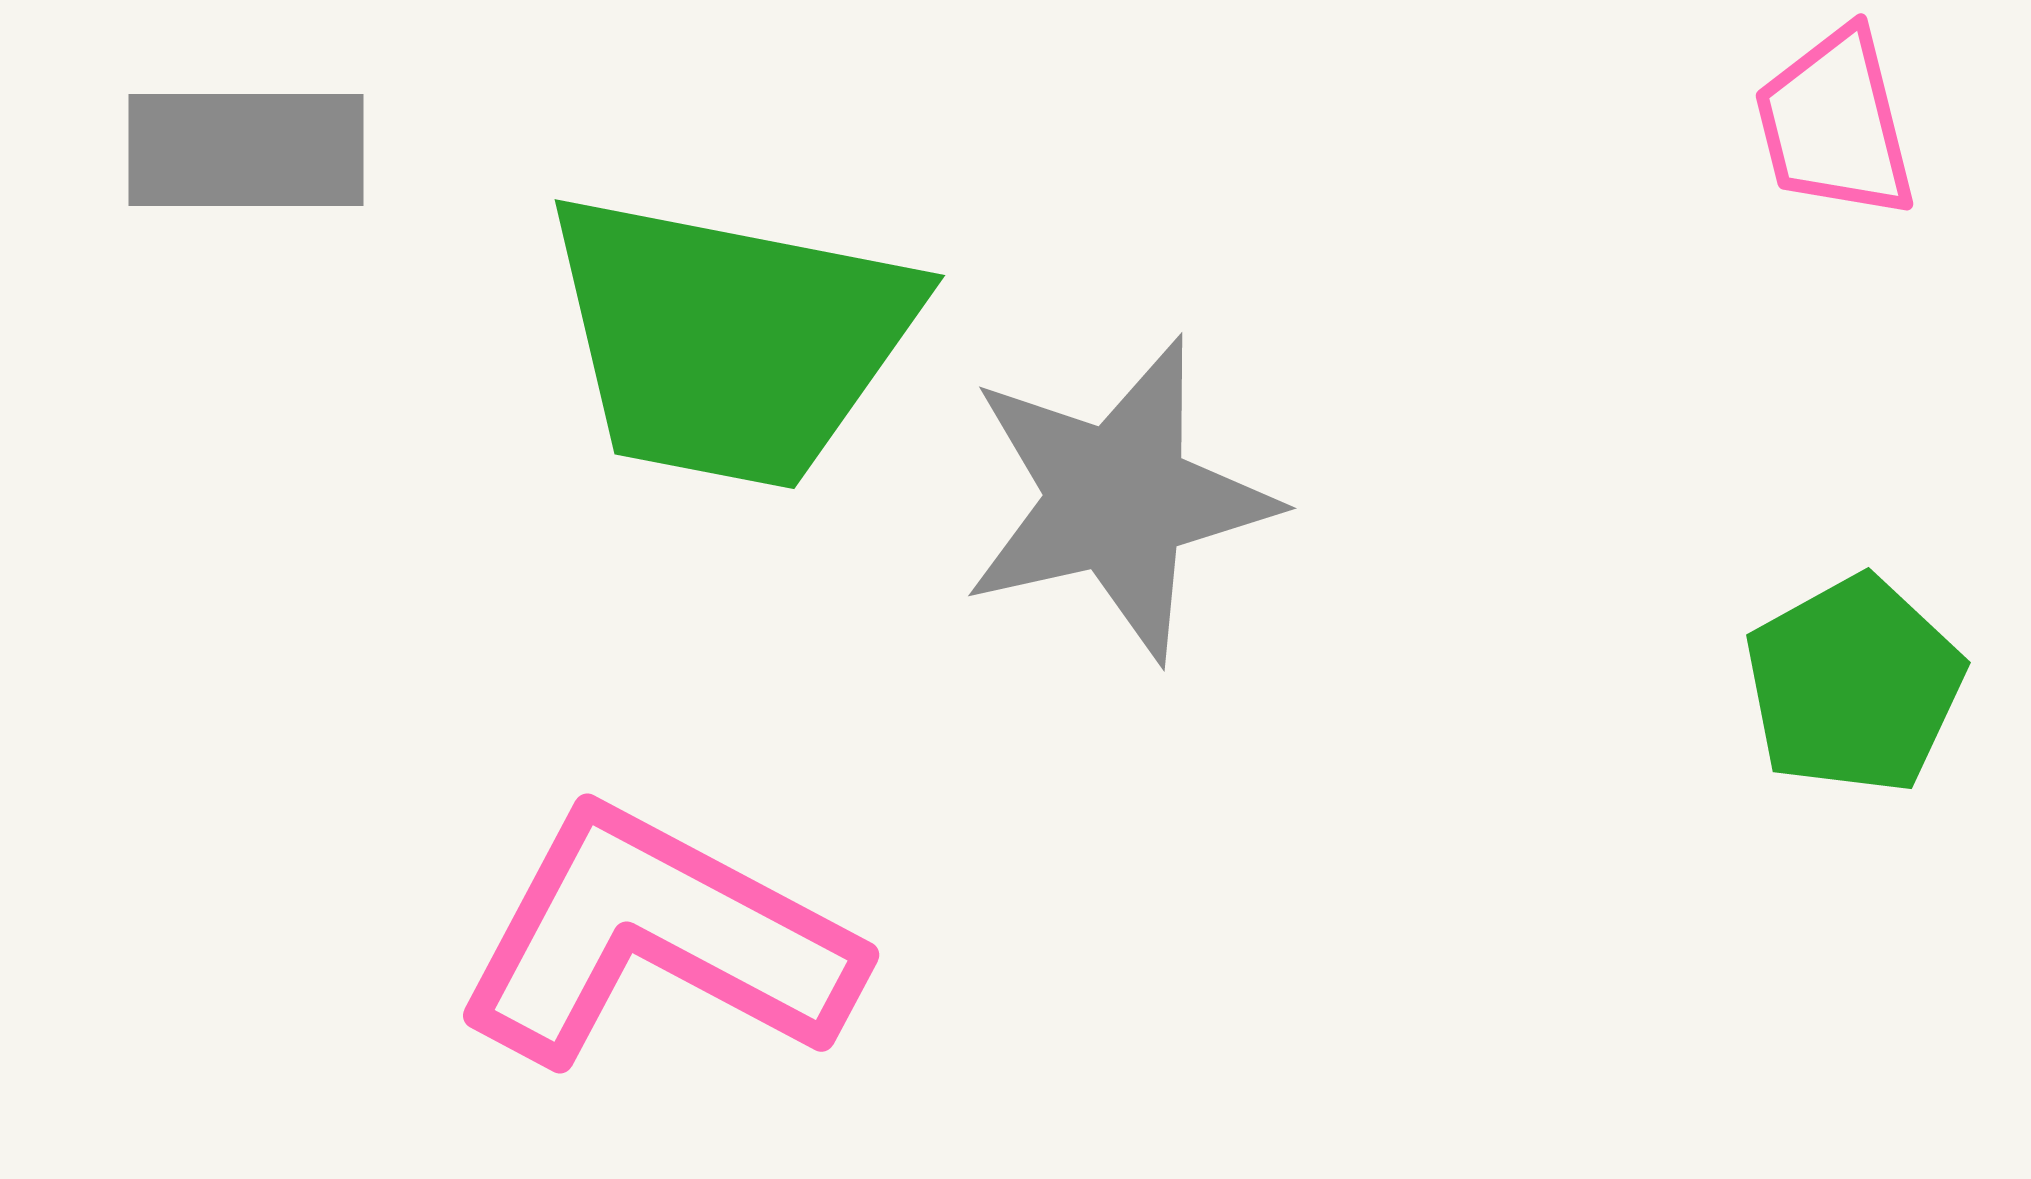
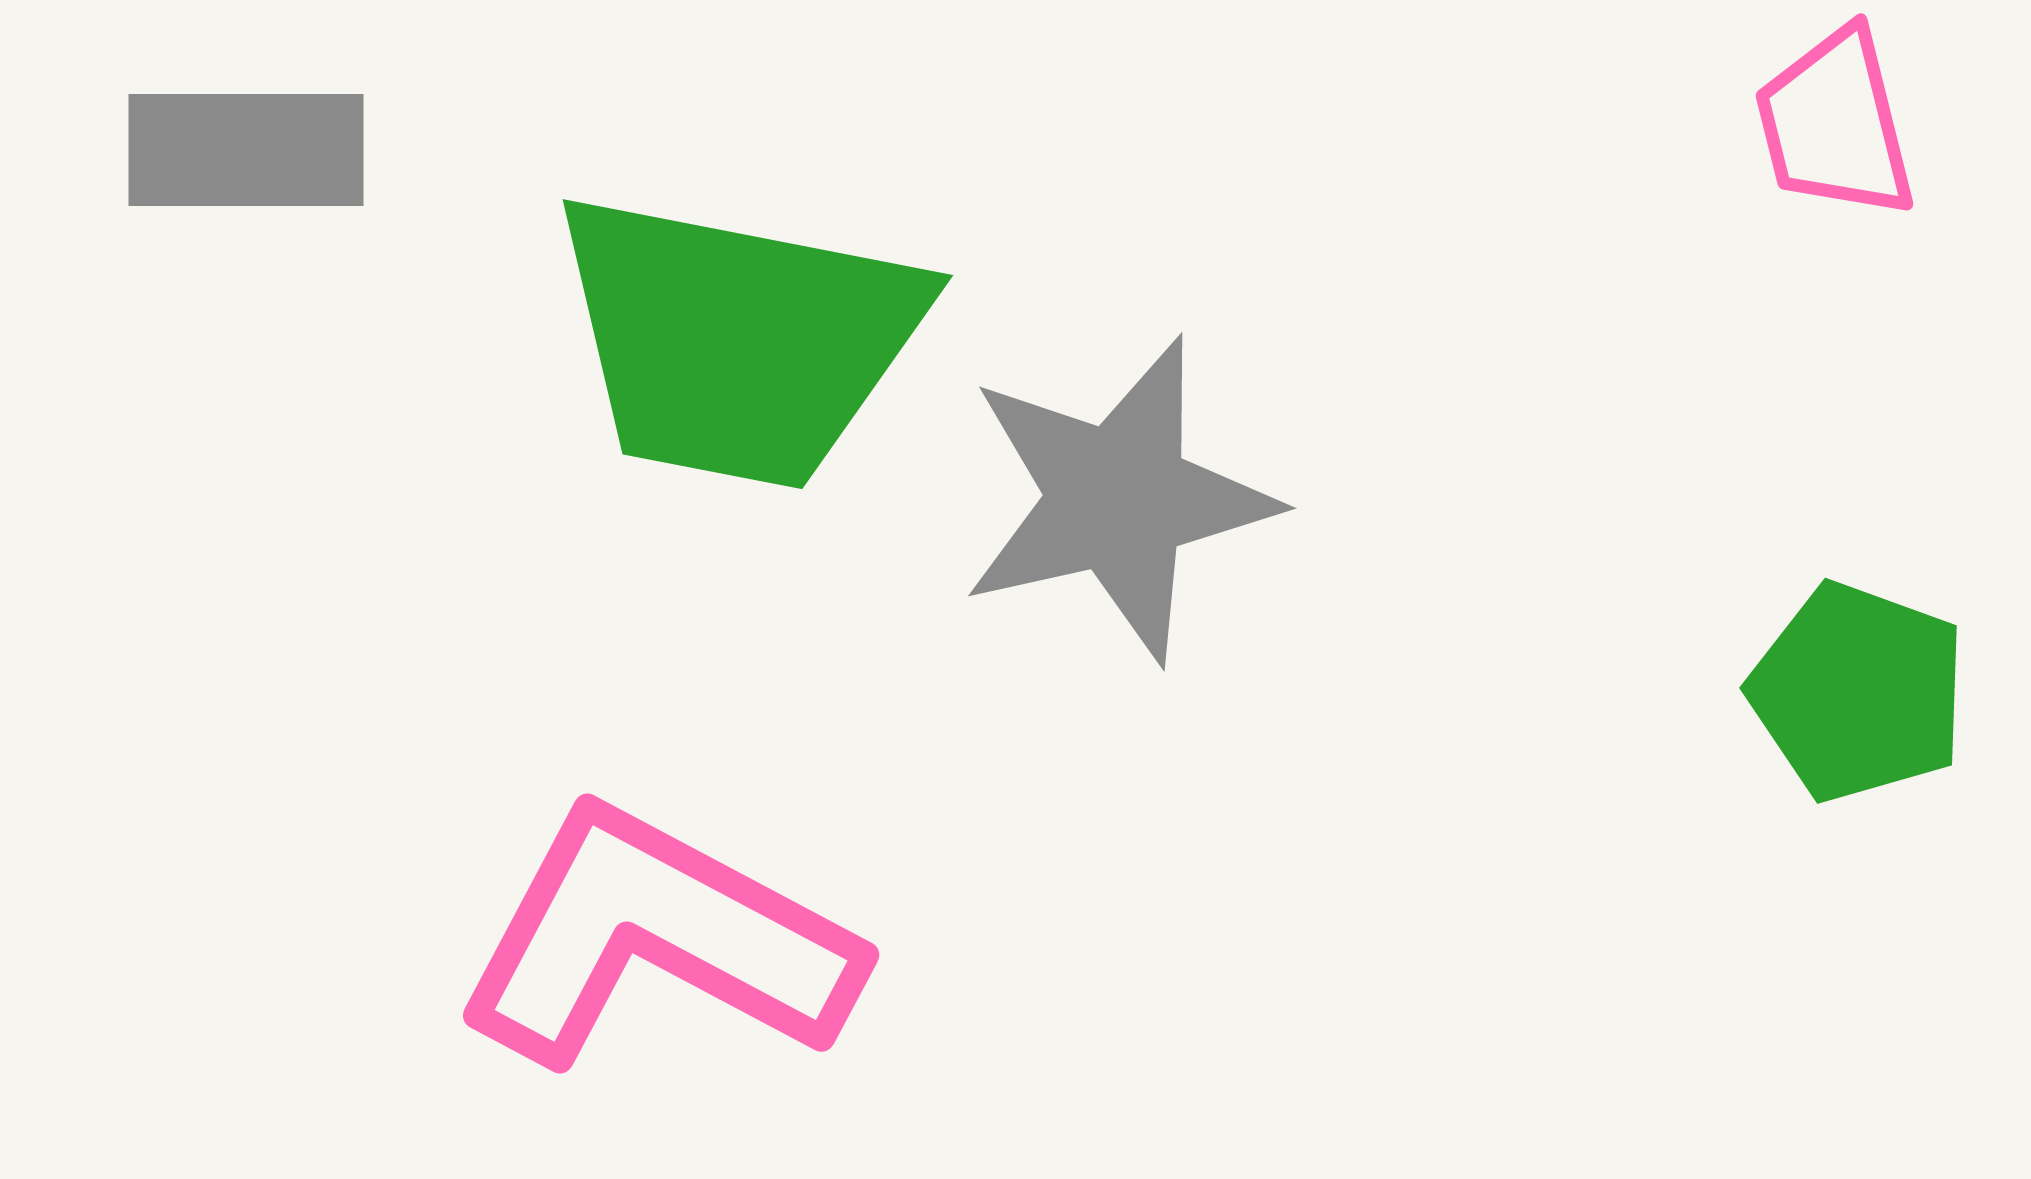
green trapezoid: moved 8 px right
green pentagon: moved 4 px right, 7 px down; rotated 23 degrees counterclockwise
